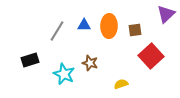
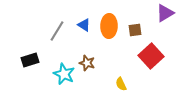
purple triangle: moved 1 px left, 1 px up; rotated 12 degrees clockwise
blue triangle: rotated 32 degrees clockwise
brown star: moved 3 px left
yellow semicircle: rotated 96 degrees counterclockwise
